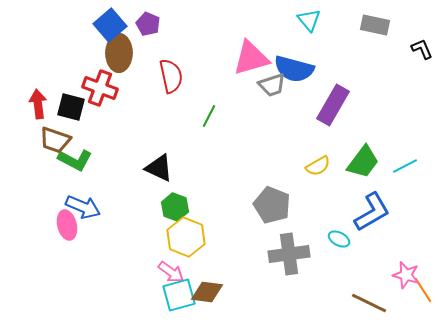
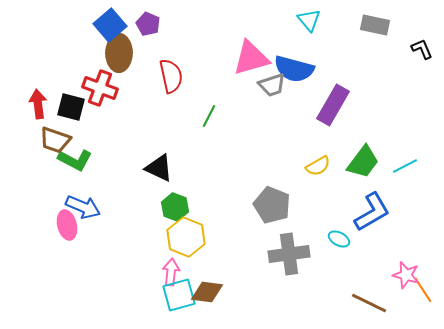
pink arrow: rotated 120 degrees counterclockwise
